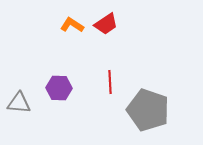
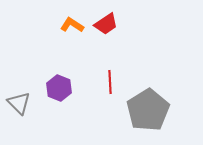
purple hexagon: rotated 20 degrees clockwise
gray triangle: rotated 40 degrees clockwise
gray pentagon: rotated 21 degrees clockwise
